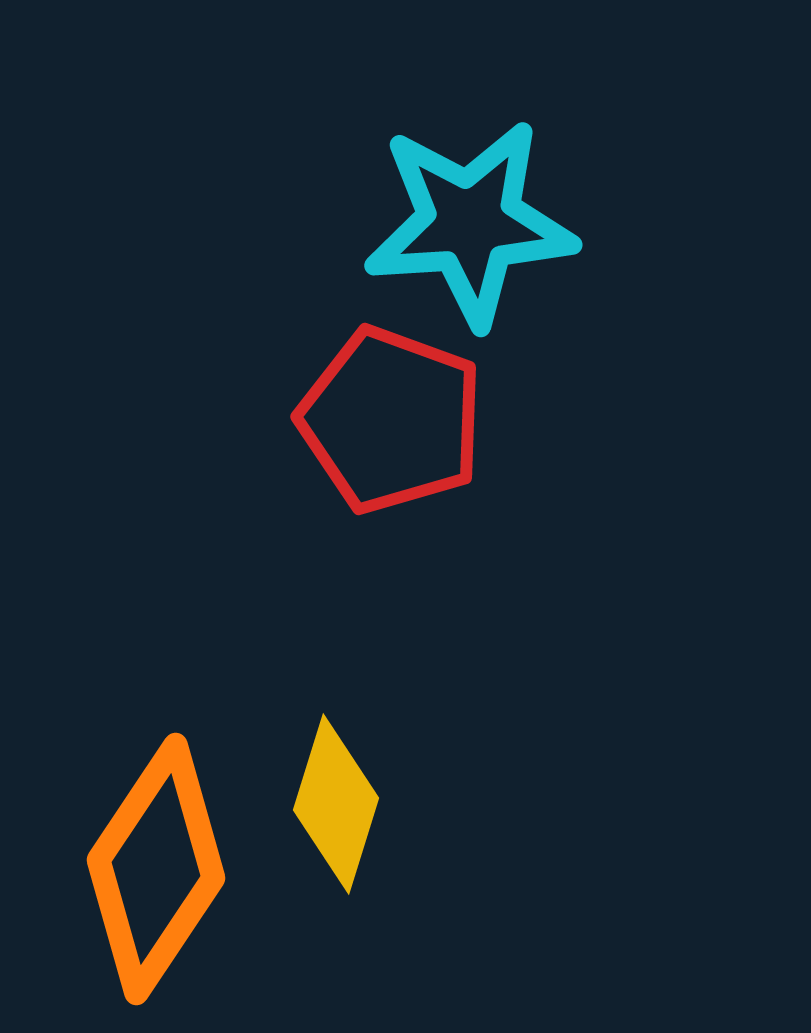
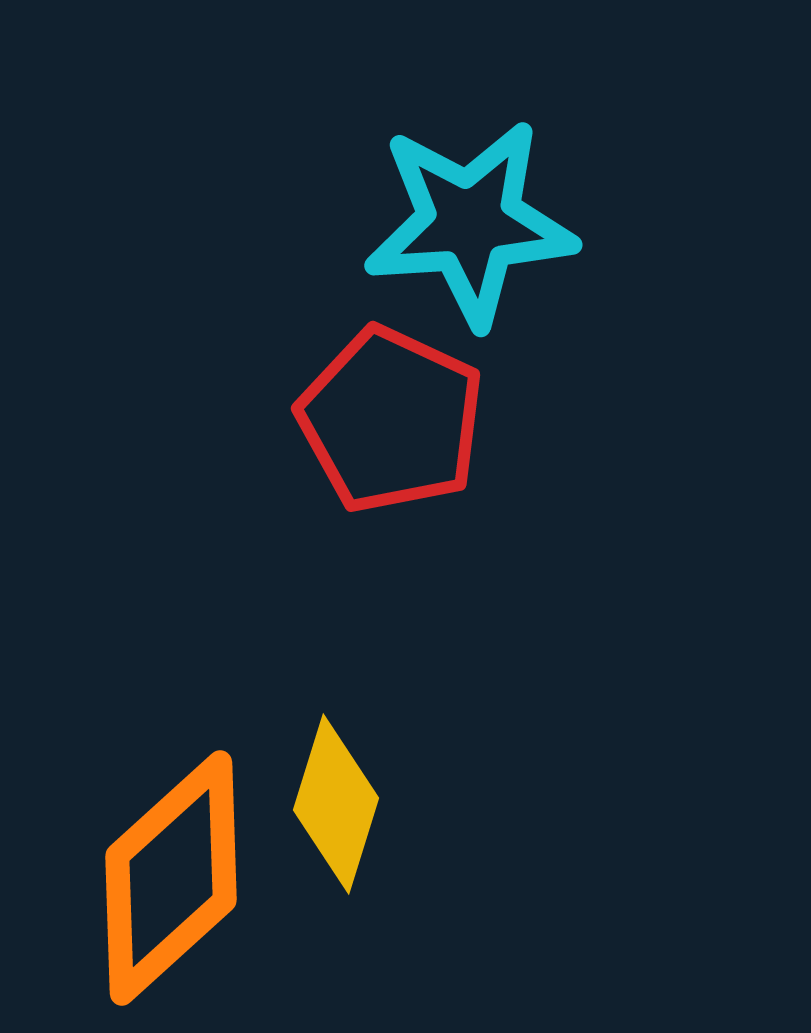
red pentagon: rotated 5 degrees clockwise
orange diamond: moved 15 px right, 9 px down; rotated 14 degrees clockwise
